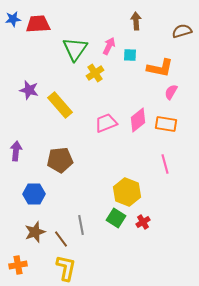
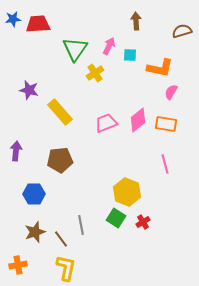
yellow rectangle: moved 7 px down
